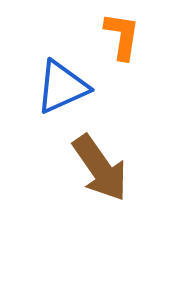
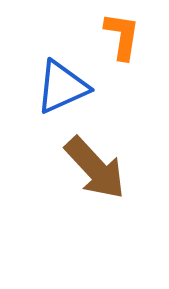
brown arrow: moved 5 px left; rotated 8 degrees counterclockwise
